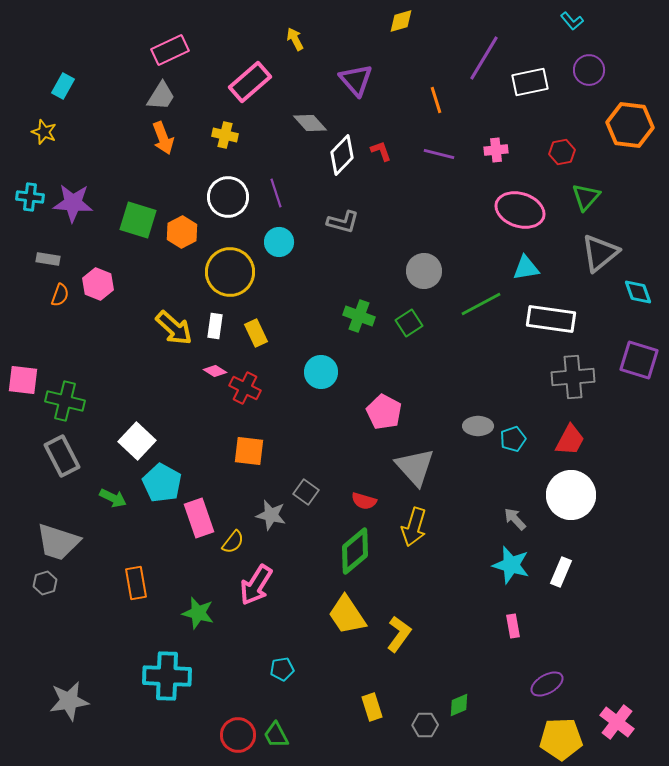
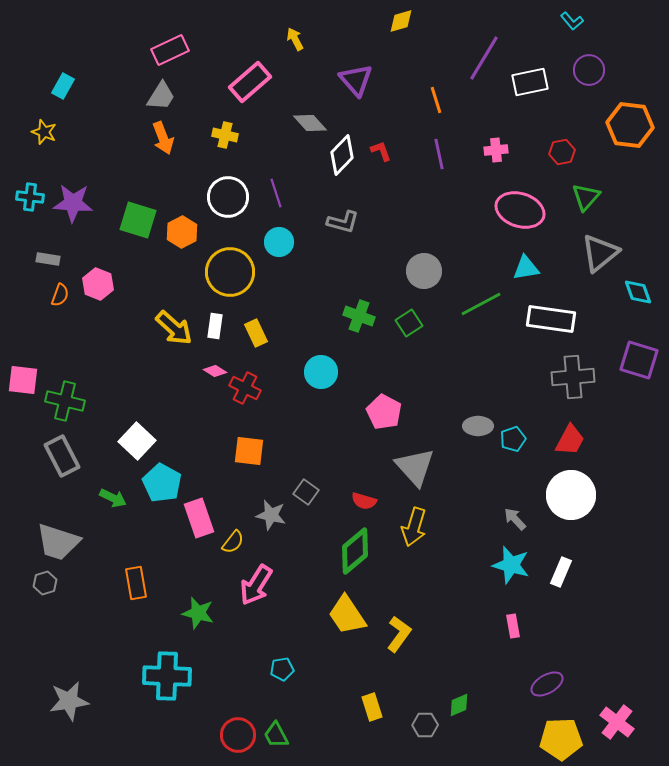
purple line at (439, 154): rotated 64 degrees clockwise
